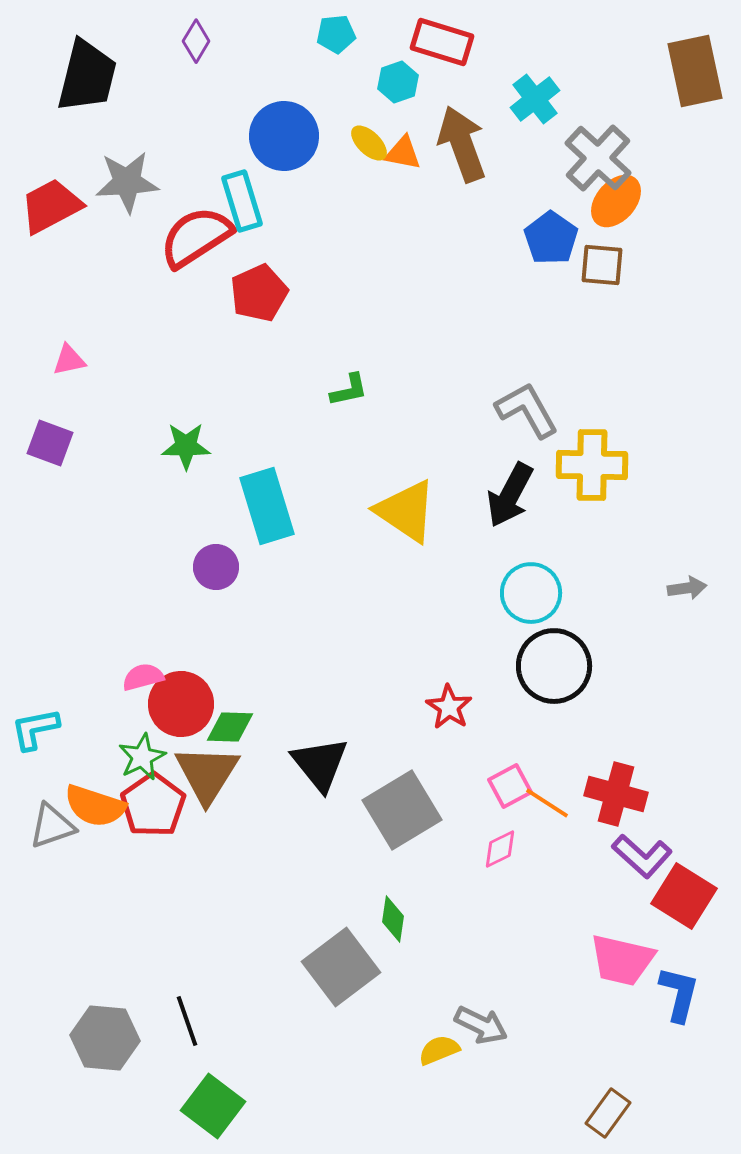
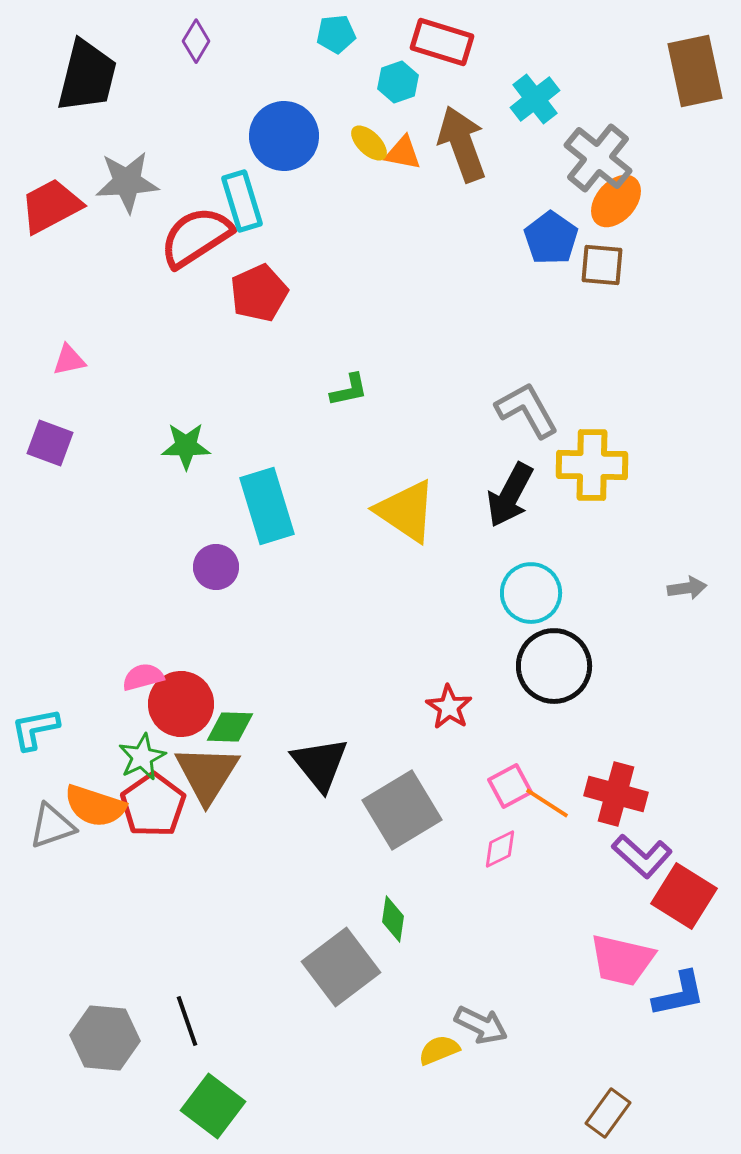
gray cross at (598, 158): rotated 4 degrees counterclockwise
blue L-shape at (679, 994): rotated 64 degrees clockwise
